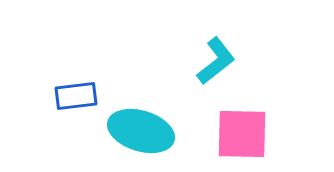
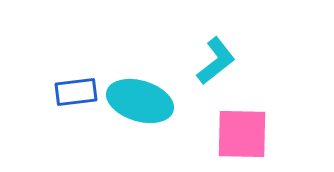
blue rectangle: moved 4 px up
cyan ellipse: moved 1 px left, 30 px up
